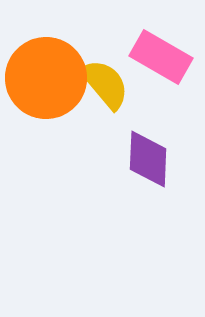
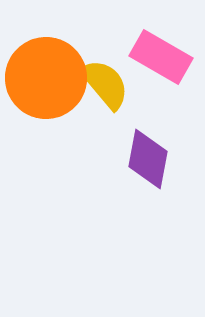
purple diamond: rotated 8 degrees clockwise
